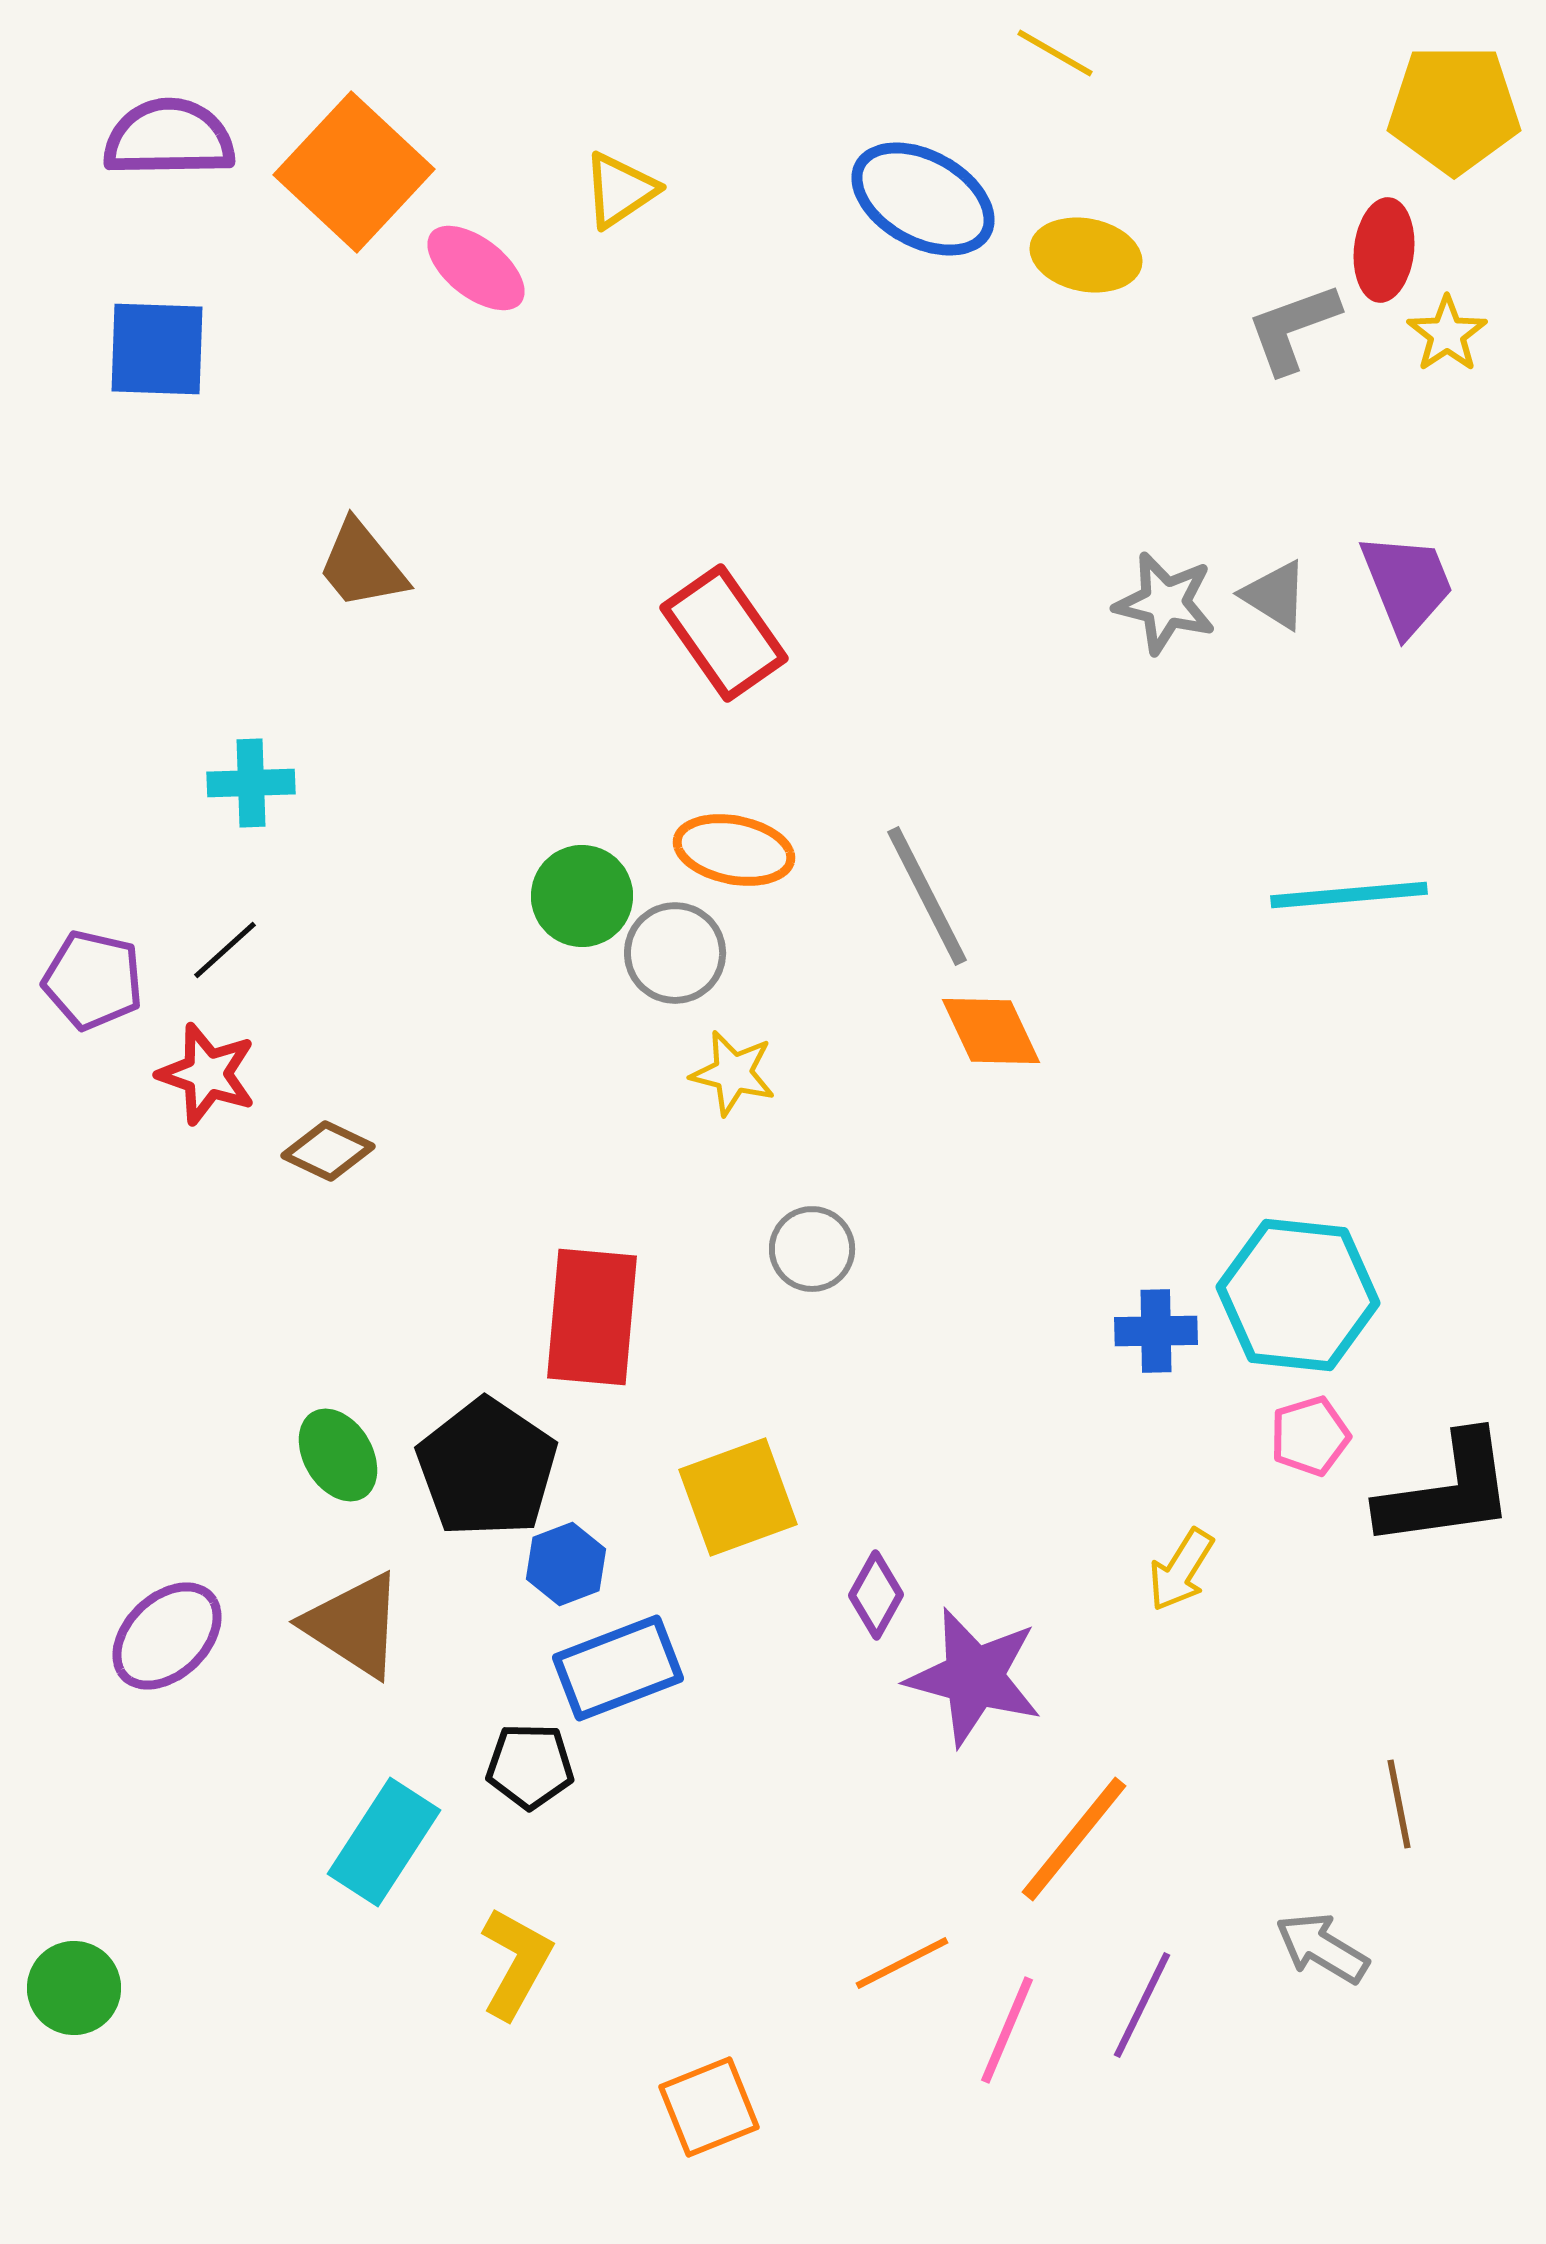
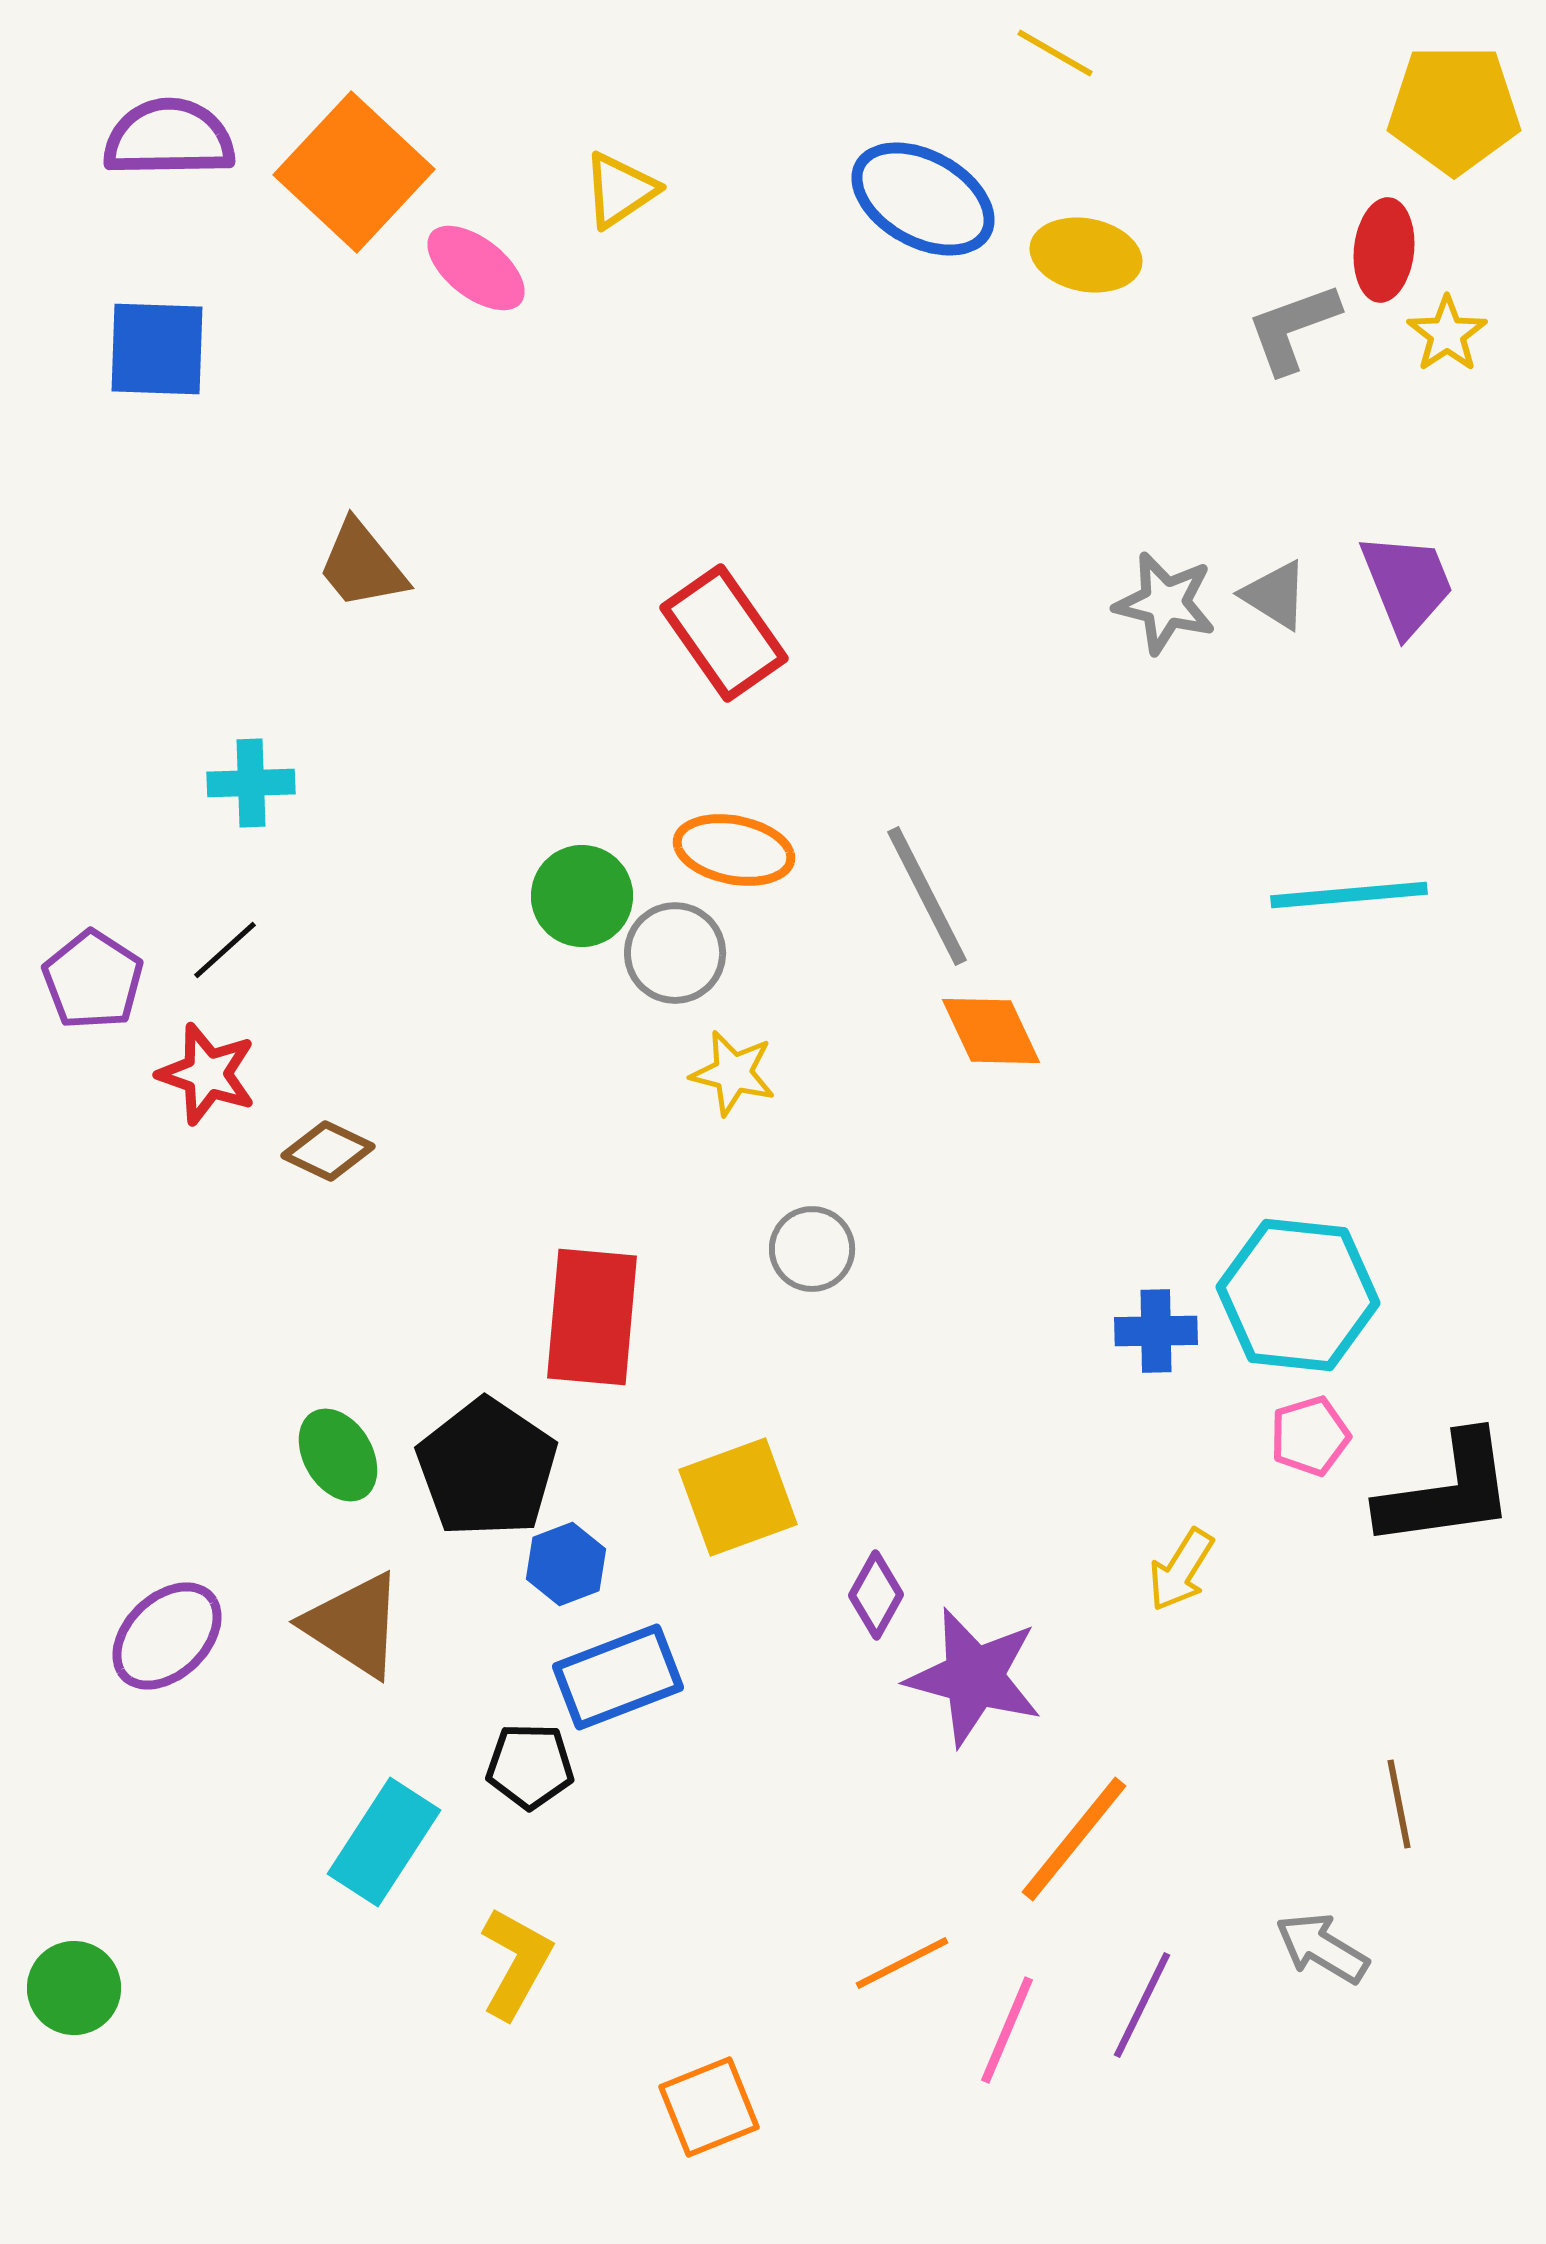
purple pentagon at (93, 980): rotated 20 degrees clockwise
blue rectangle at (618, 1668): moved 9 px down
